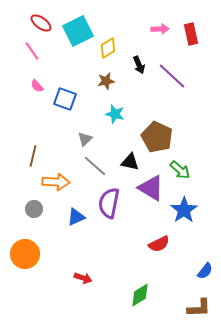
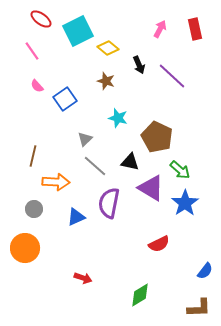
red ellipse: moved 4 px up
pink arrow: rotated 60 degrees counterclockwise
red rectangle: moved 4 px right, 5 px up
yellow diamond: rotated 70 degrees clockwise
brown star: rotated 30 degrees clockwise
blue square: rotated 35 degrees clockwise
cyan star: moved 3 px right, 4 px down
blue star: moved 1 px right, 7 px up
orange circle: moved 6 px up
